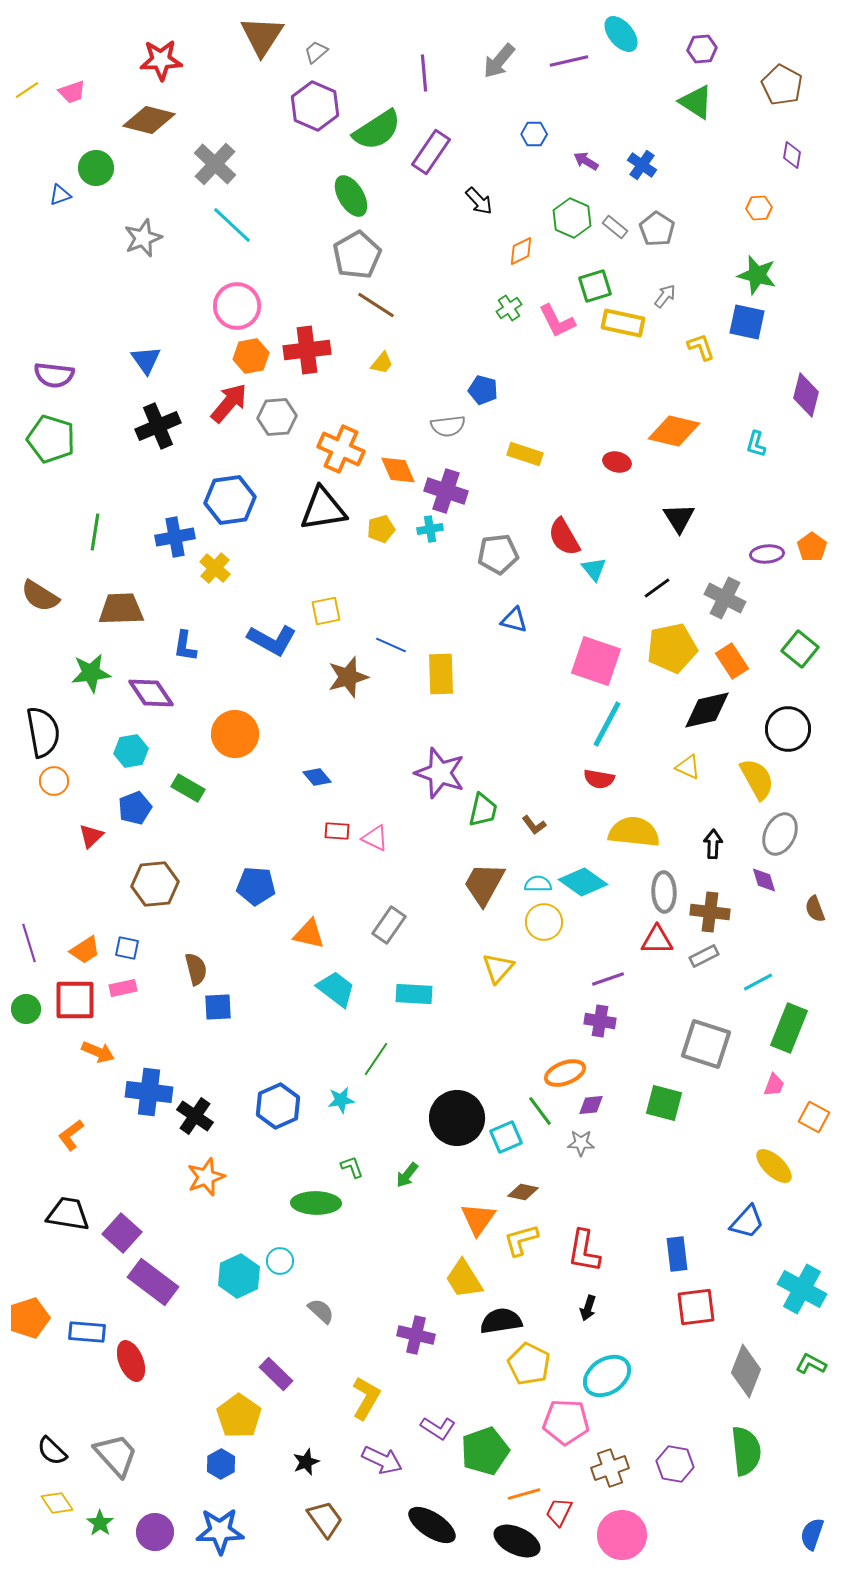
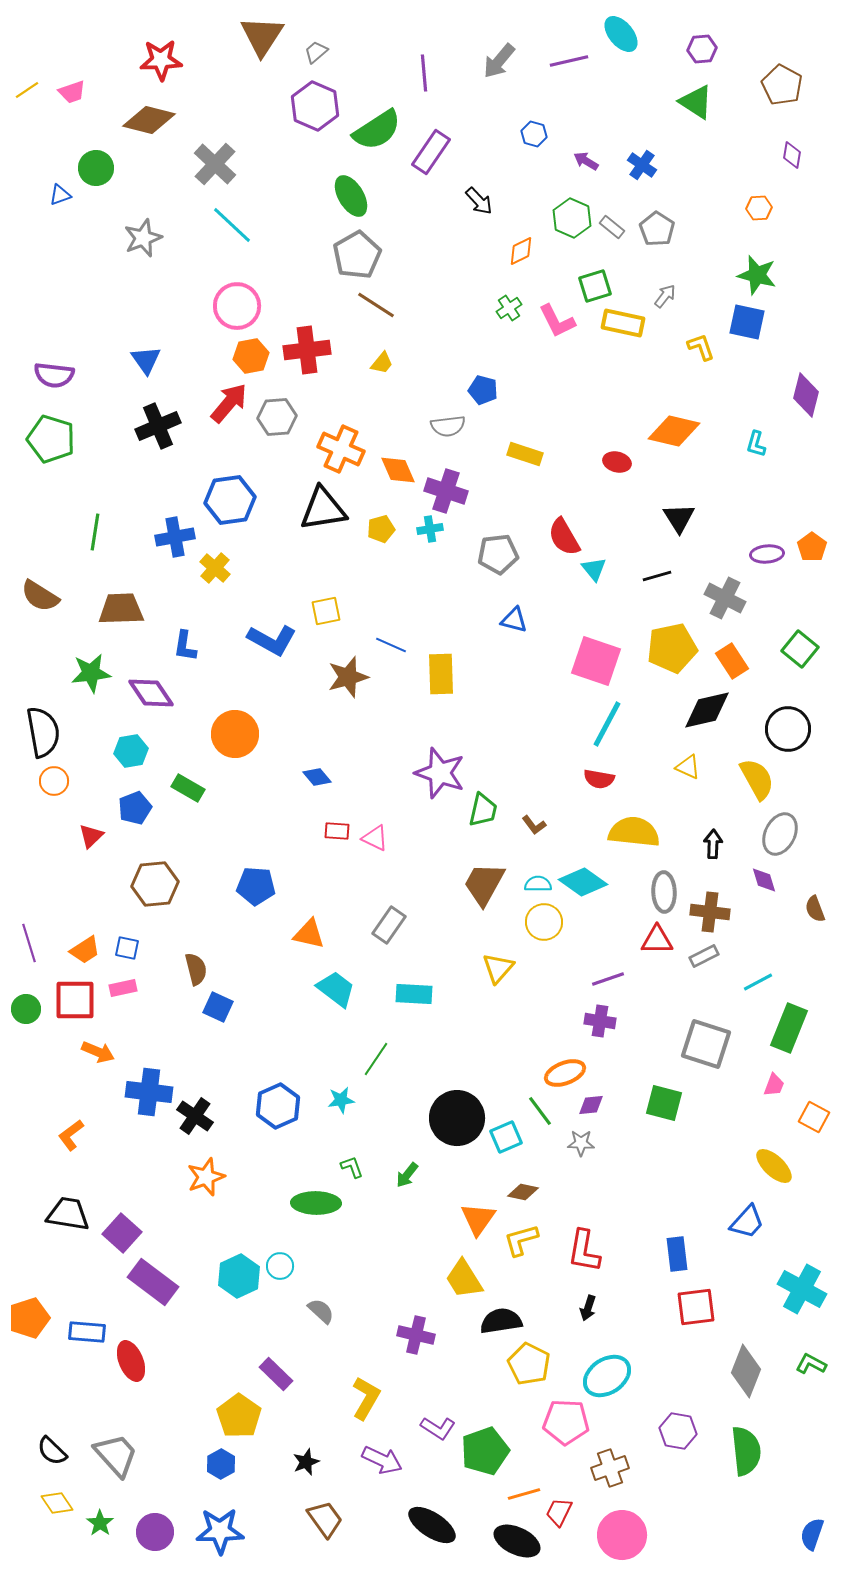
blue hexagon at (534, 134): rotated 15 degrees clockwise
gray rectangle at (615, 227): moved 3 px left
black line at (657, 588): moved 12 px up; rotated 20 degrees clockwise
blue square at (218, 1007): rotated 28 degrees clockwise
cyan circle at (280, 1261): moved 5 px down
purple hexagon at (675, 1464): moved 3 px right, 33 px up
